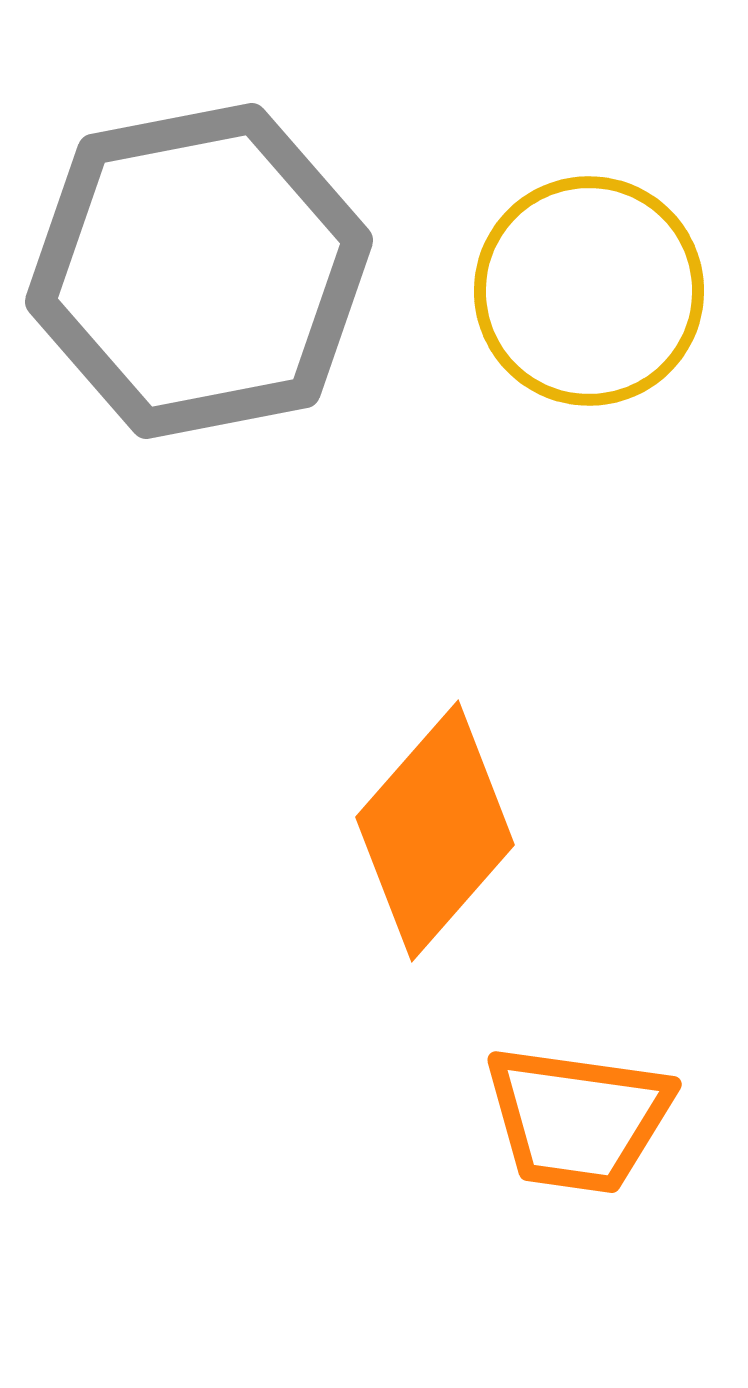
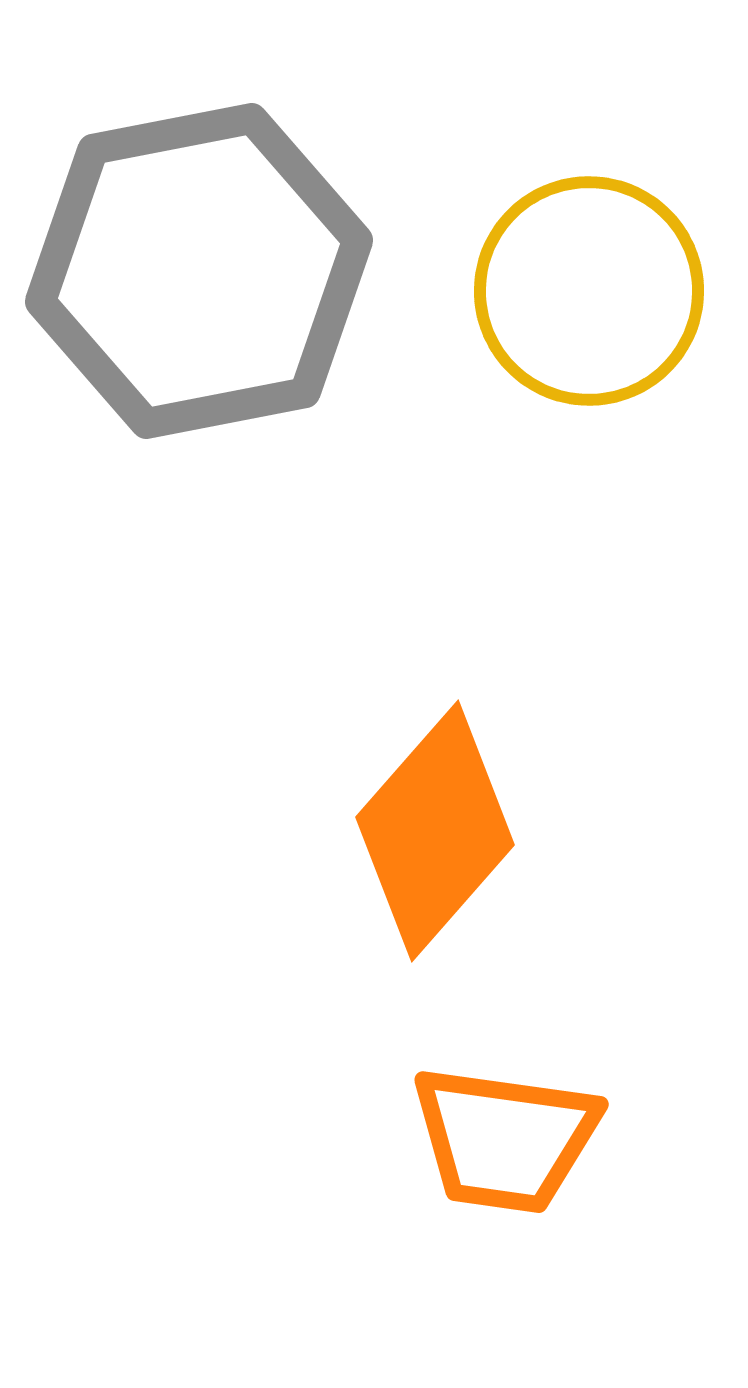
orange trapezoid: moved 73 px left, 20 px down
